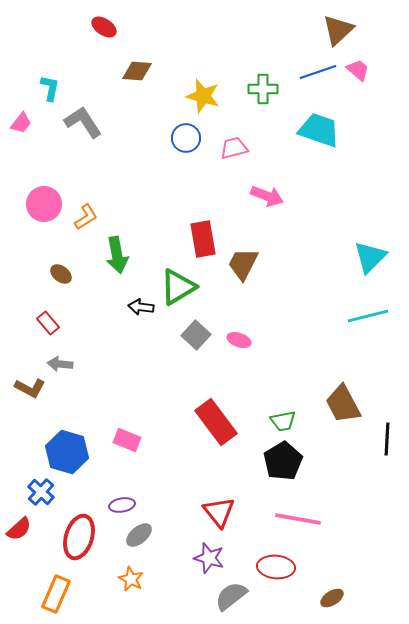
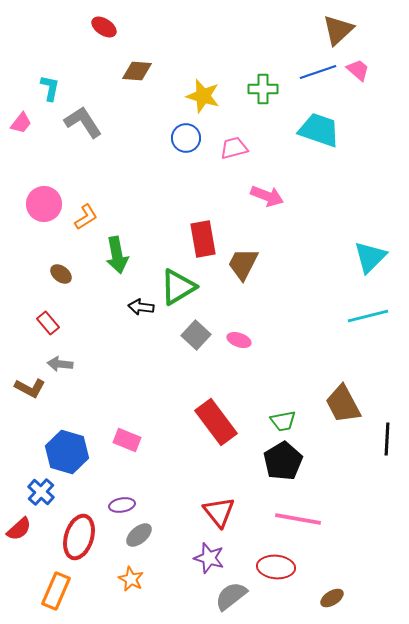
orange rectangle at (56, 594): moved 3 px up
